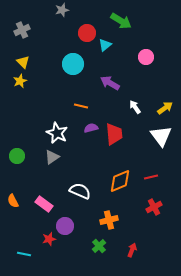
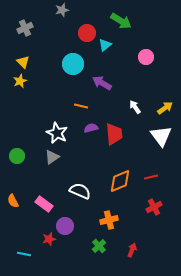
gray cross: moved 3 px right, 2 px up
purple arrow: moved 8 px left
